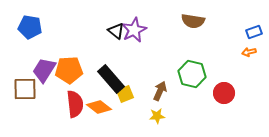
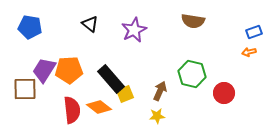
black triangle: moved 26 px left, 7 px up
red semicircle: moved 3 px left, 6 px down
